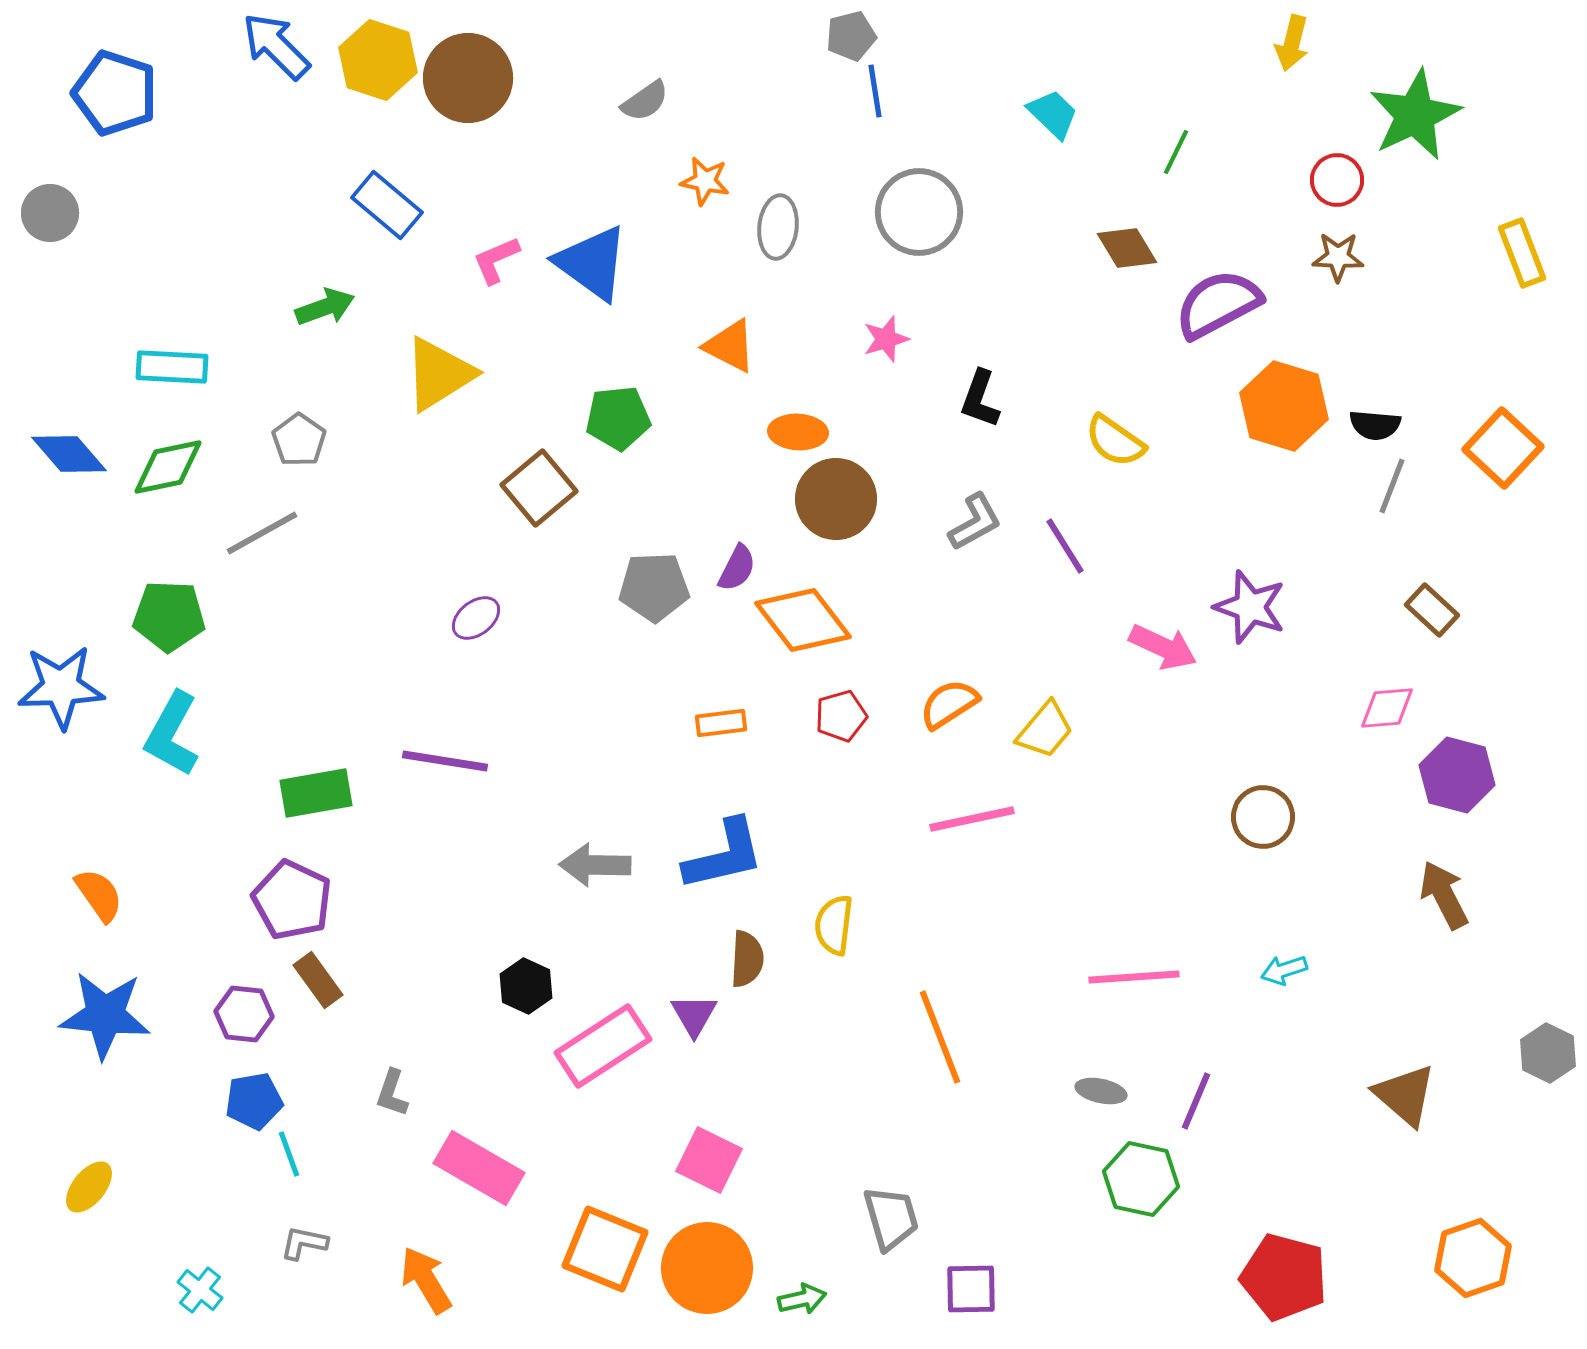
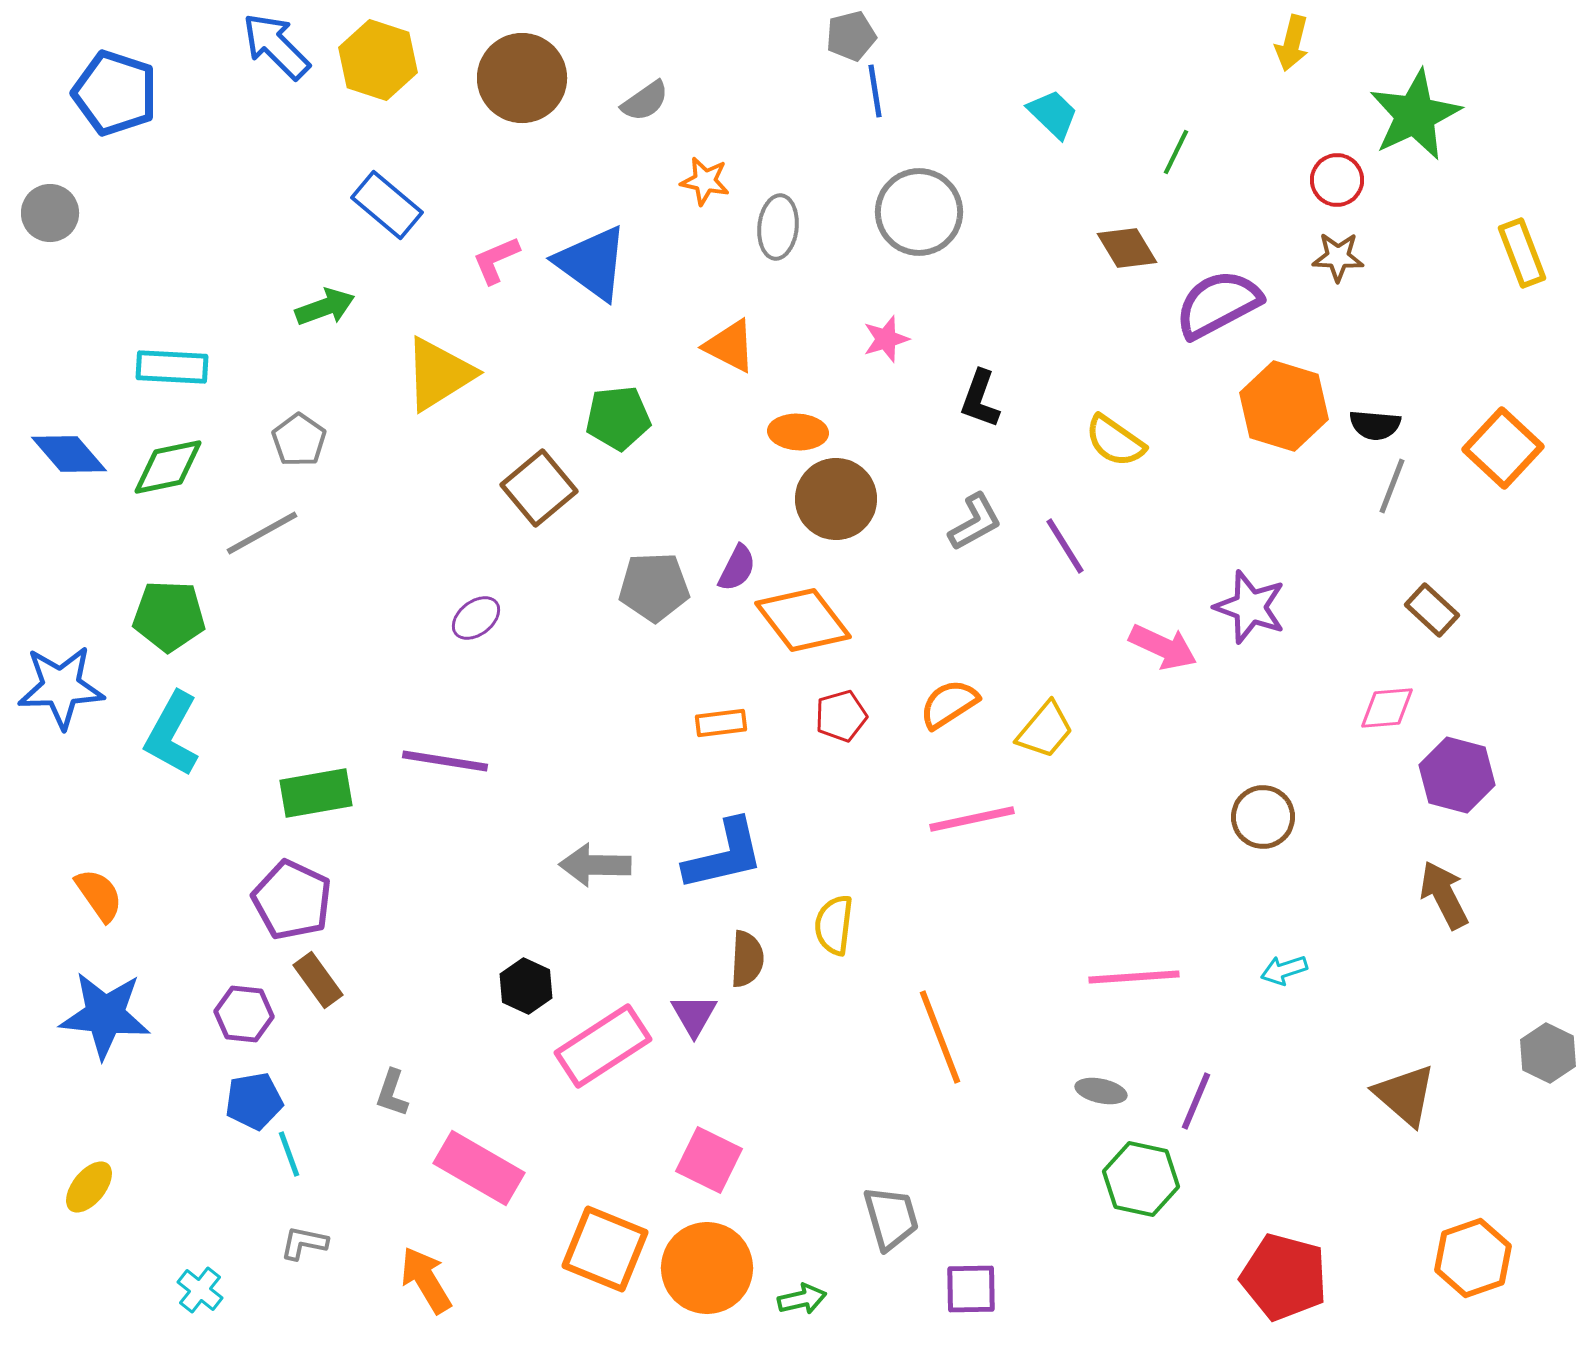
brown circle at (468, 78): moved 54 px right
